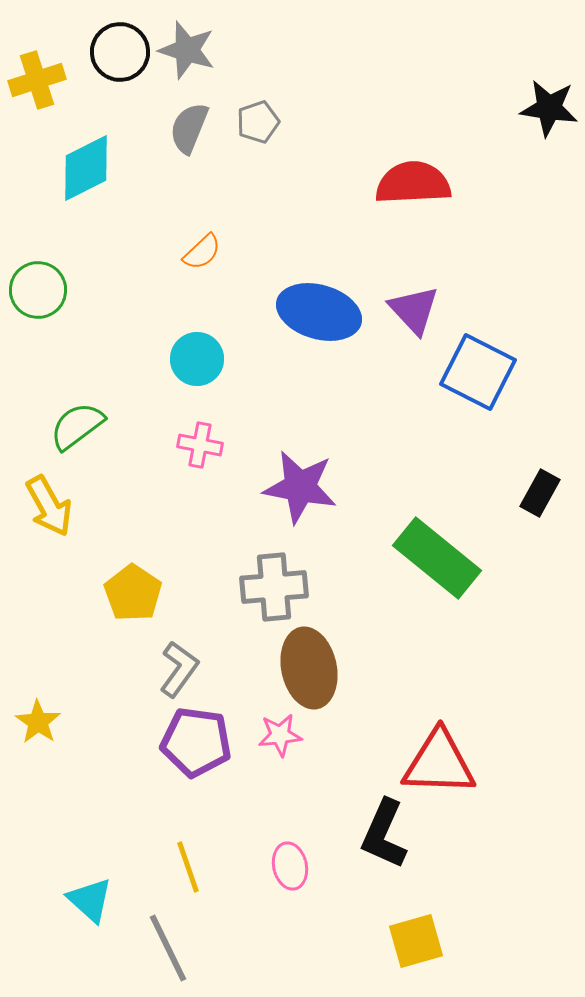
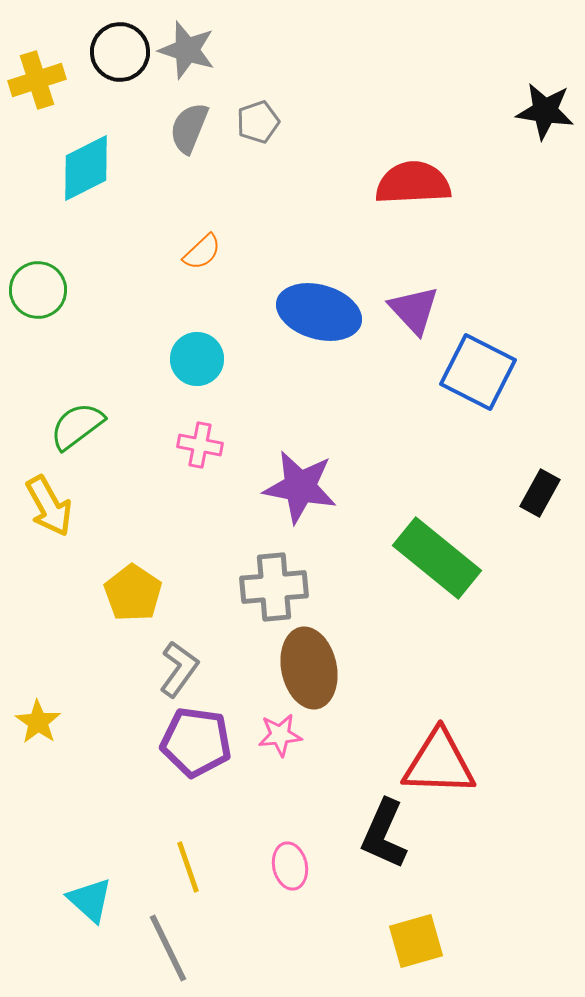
black star: moved 4 px left, 3 px down
